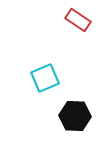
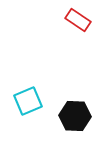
cyan square: moved 17 px left, 23 px down
